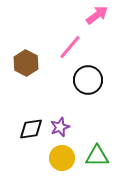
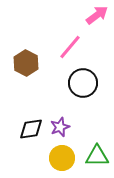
black circle: moved 5 px left, 3 px down
